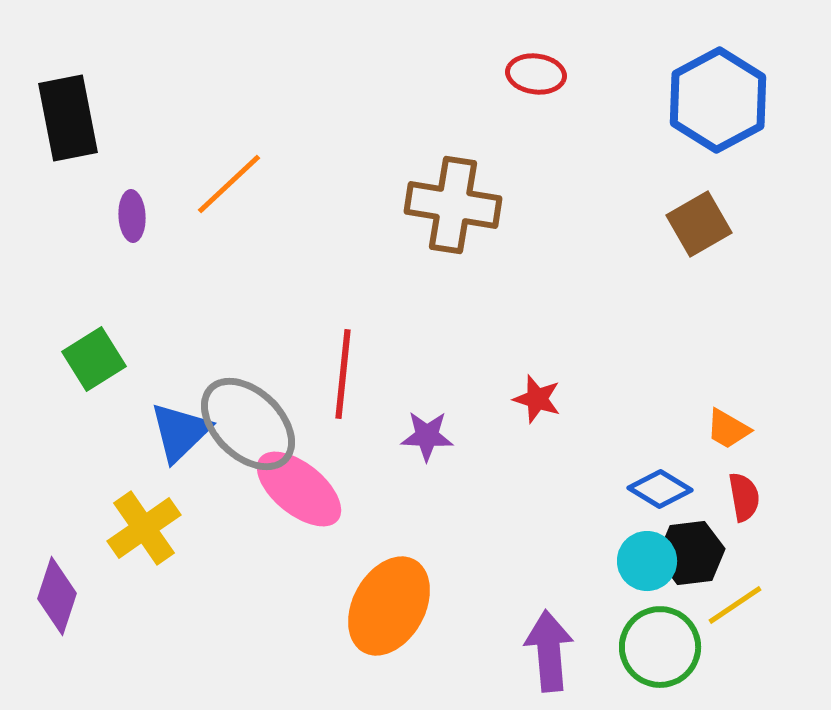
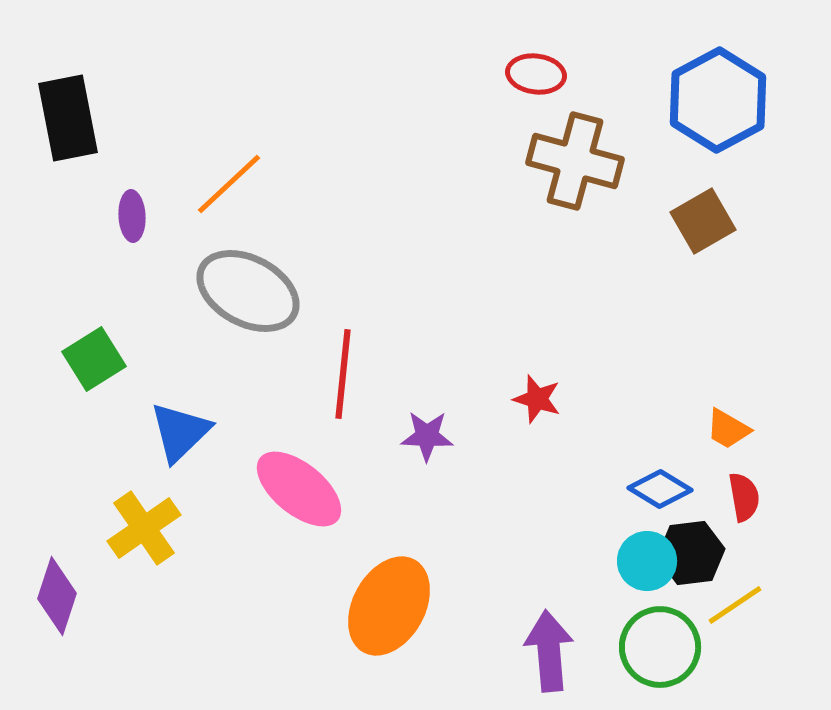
brown cross: moved 122 px right, 44 px up; rotated 6 degrees clockwise
brown square: moved 4 px right, 3 px up
gray ellipse: moved 133 px up; rotated 16 degrees counterclockwise
